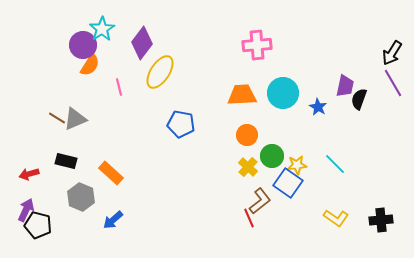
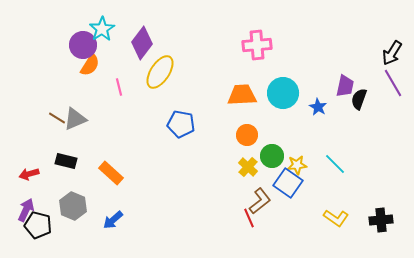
gray hexagon: moved 8 px left, 9 px down
